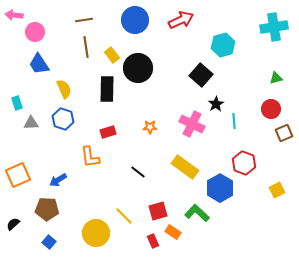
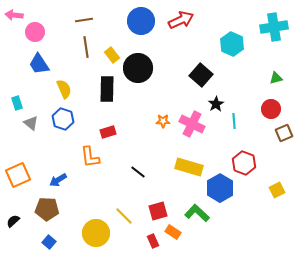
blue circle at (135, 20): moved 6 px right, 1 px down
cyan hexagon at (223, 45): moved 9 px right, 1 px up; rotated 20 degrees counterclockwise
gray triangle at (31, 123): rotated 42 degrees clockwise
orange star at (150, 127): moved 13 px right, 6 px up
yellow rectangle at (185, 167): moved 4 px right; rotated 20 degrees counterclockwise
black semicircle at (13, 224): moved 3 px up
